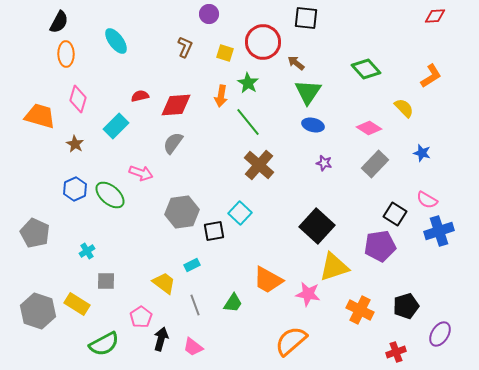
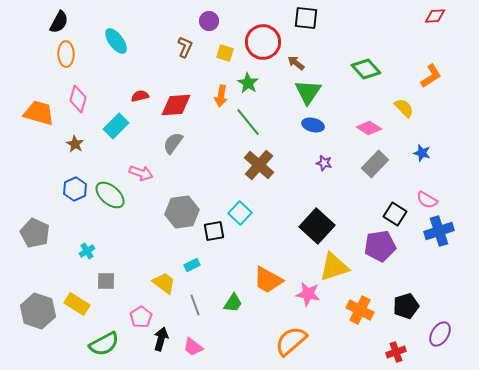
purple circle at (209, 14): moved 7 px down
orange trapezoid at (40, 116): moved 1 px left, 3 px up
